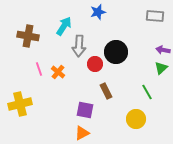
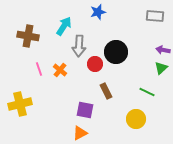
orange cross: moved 2 px right, 2 px up
green line: rotated 35 degrees counterclockwise
orange triangle: moved 2 px left
